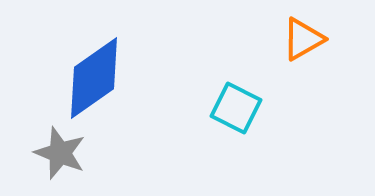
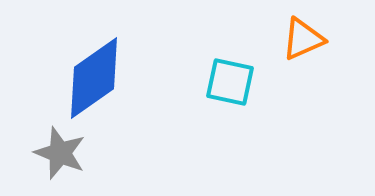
orange triangle: rotated 6 degrees clockwise
cyan square: moved 6 px left, 26 px up; rotated 15 degrees counterclockwise
